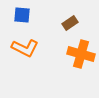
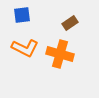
blue square: rotated 12 degrees counterclockwise
orange cross: moved 21 px left
